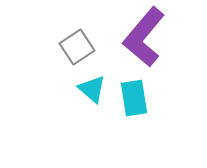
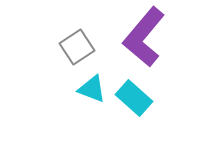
cyan triangle: rotated 20 degrees counterclockwise
cyan rectangle: rotated 39 degrees counterclockwise
